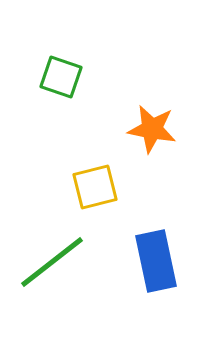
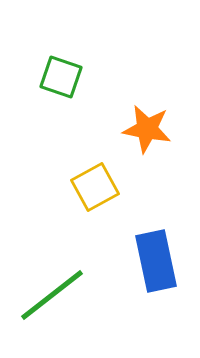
orange star: moved 5 px left
yellow square: rotated 15 degrees counterclockwise
green line: moved 33 px down
